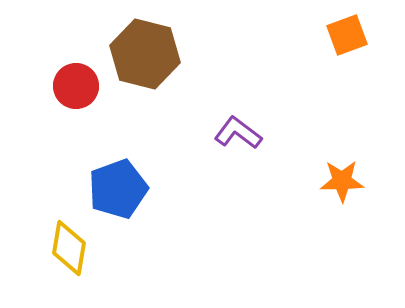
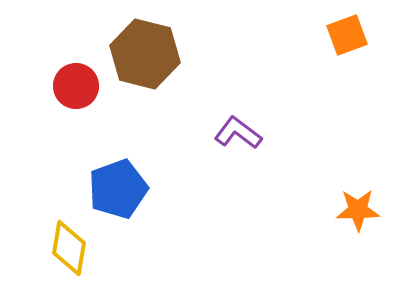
orange star: moved 16 px right, 29 px down
